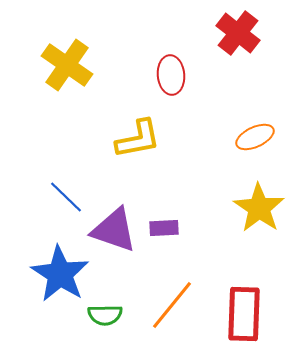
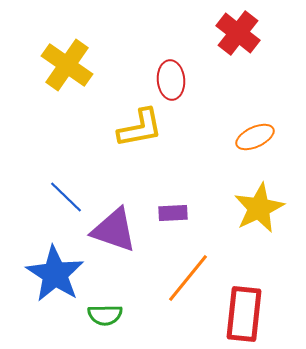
red ellipse: moved 5 px down
yellow L-shape: moved 2 px right, 11 px up
yellow star: rotated 12 degrees clockwise
purple rectangle: moved 9 px right, 15 px up
blue star: moved 5 px left
orange line: moved 16 px right, 27 px up
red rectangle: rotated 4 degrees clockwise
